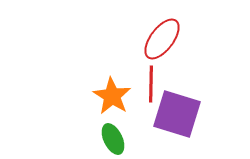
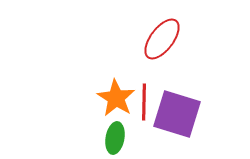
red line: moved 7 px left, 18 px down
orange star: moved 4 px right, 2 px down
green ellipse: moved 2 px right, 1 px up; rotated 36 degrees clockwise
